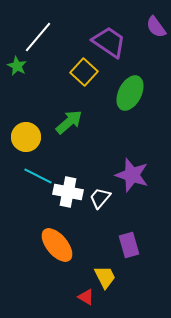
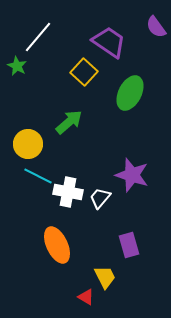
yellow circle: moved 2 px right, 7 px down
orange ellipse: rotated 15 degrees clockwise
